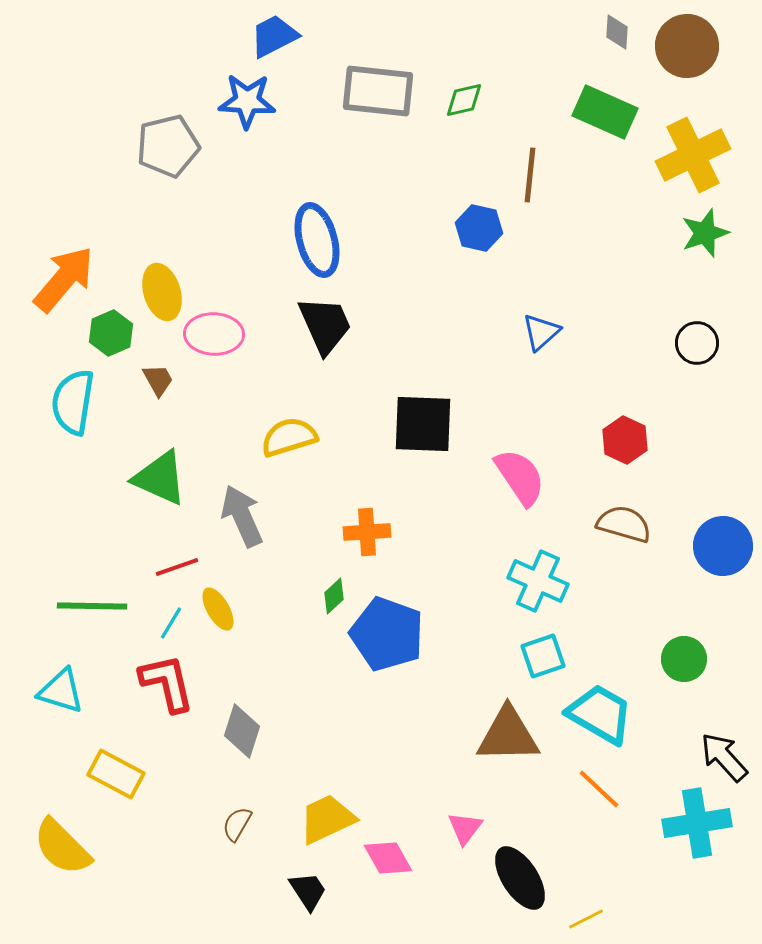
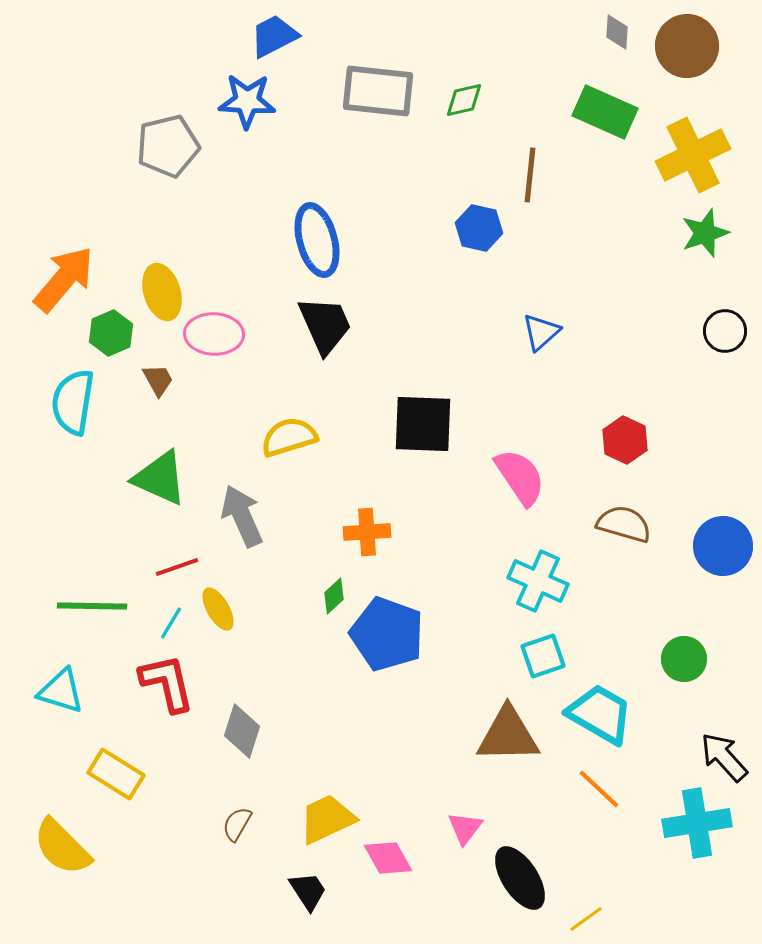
black circle at (697, 343): moved 28 px right, 12 px up
yellow rectangle at (116, 774): rotated 4 degrees clockwise
yellow line at (586, 919): rotated 9 degrees counterclockwise
